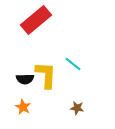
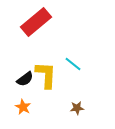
red rectangle: moved 2 px down
black semicircle: rotated 36 degrees counterclockwise
brown star: rotated 16 degrees counterclockwise
